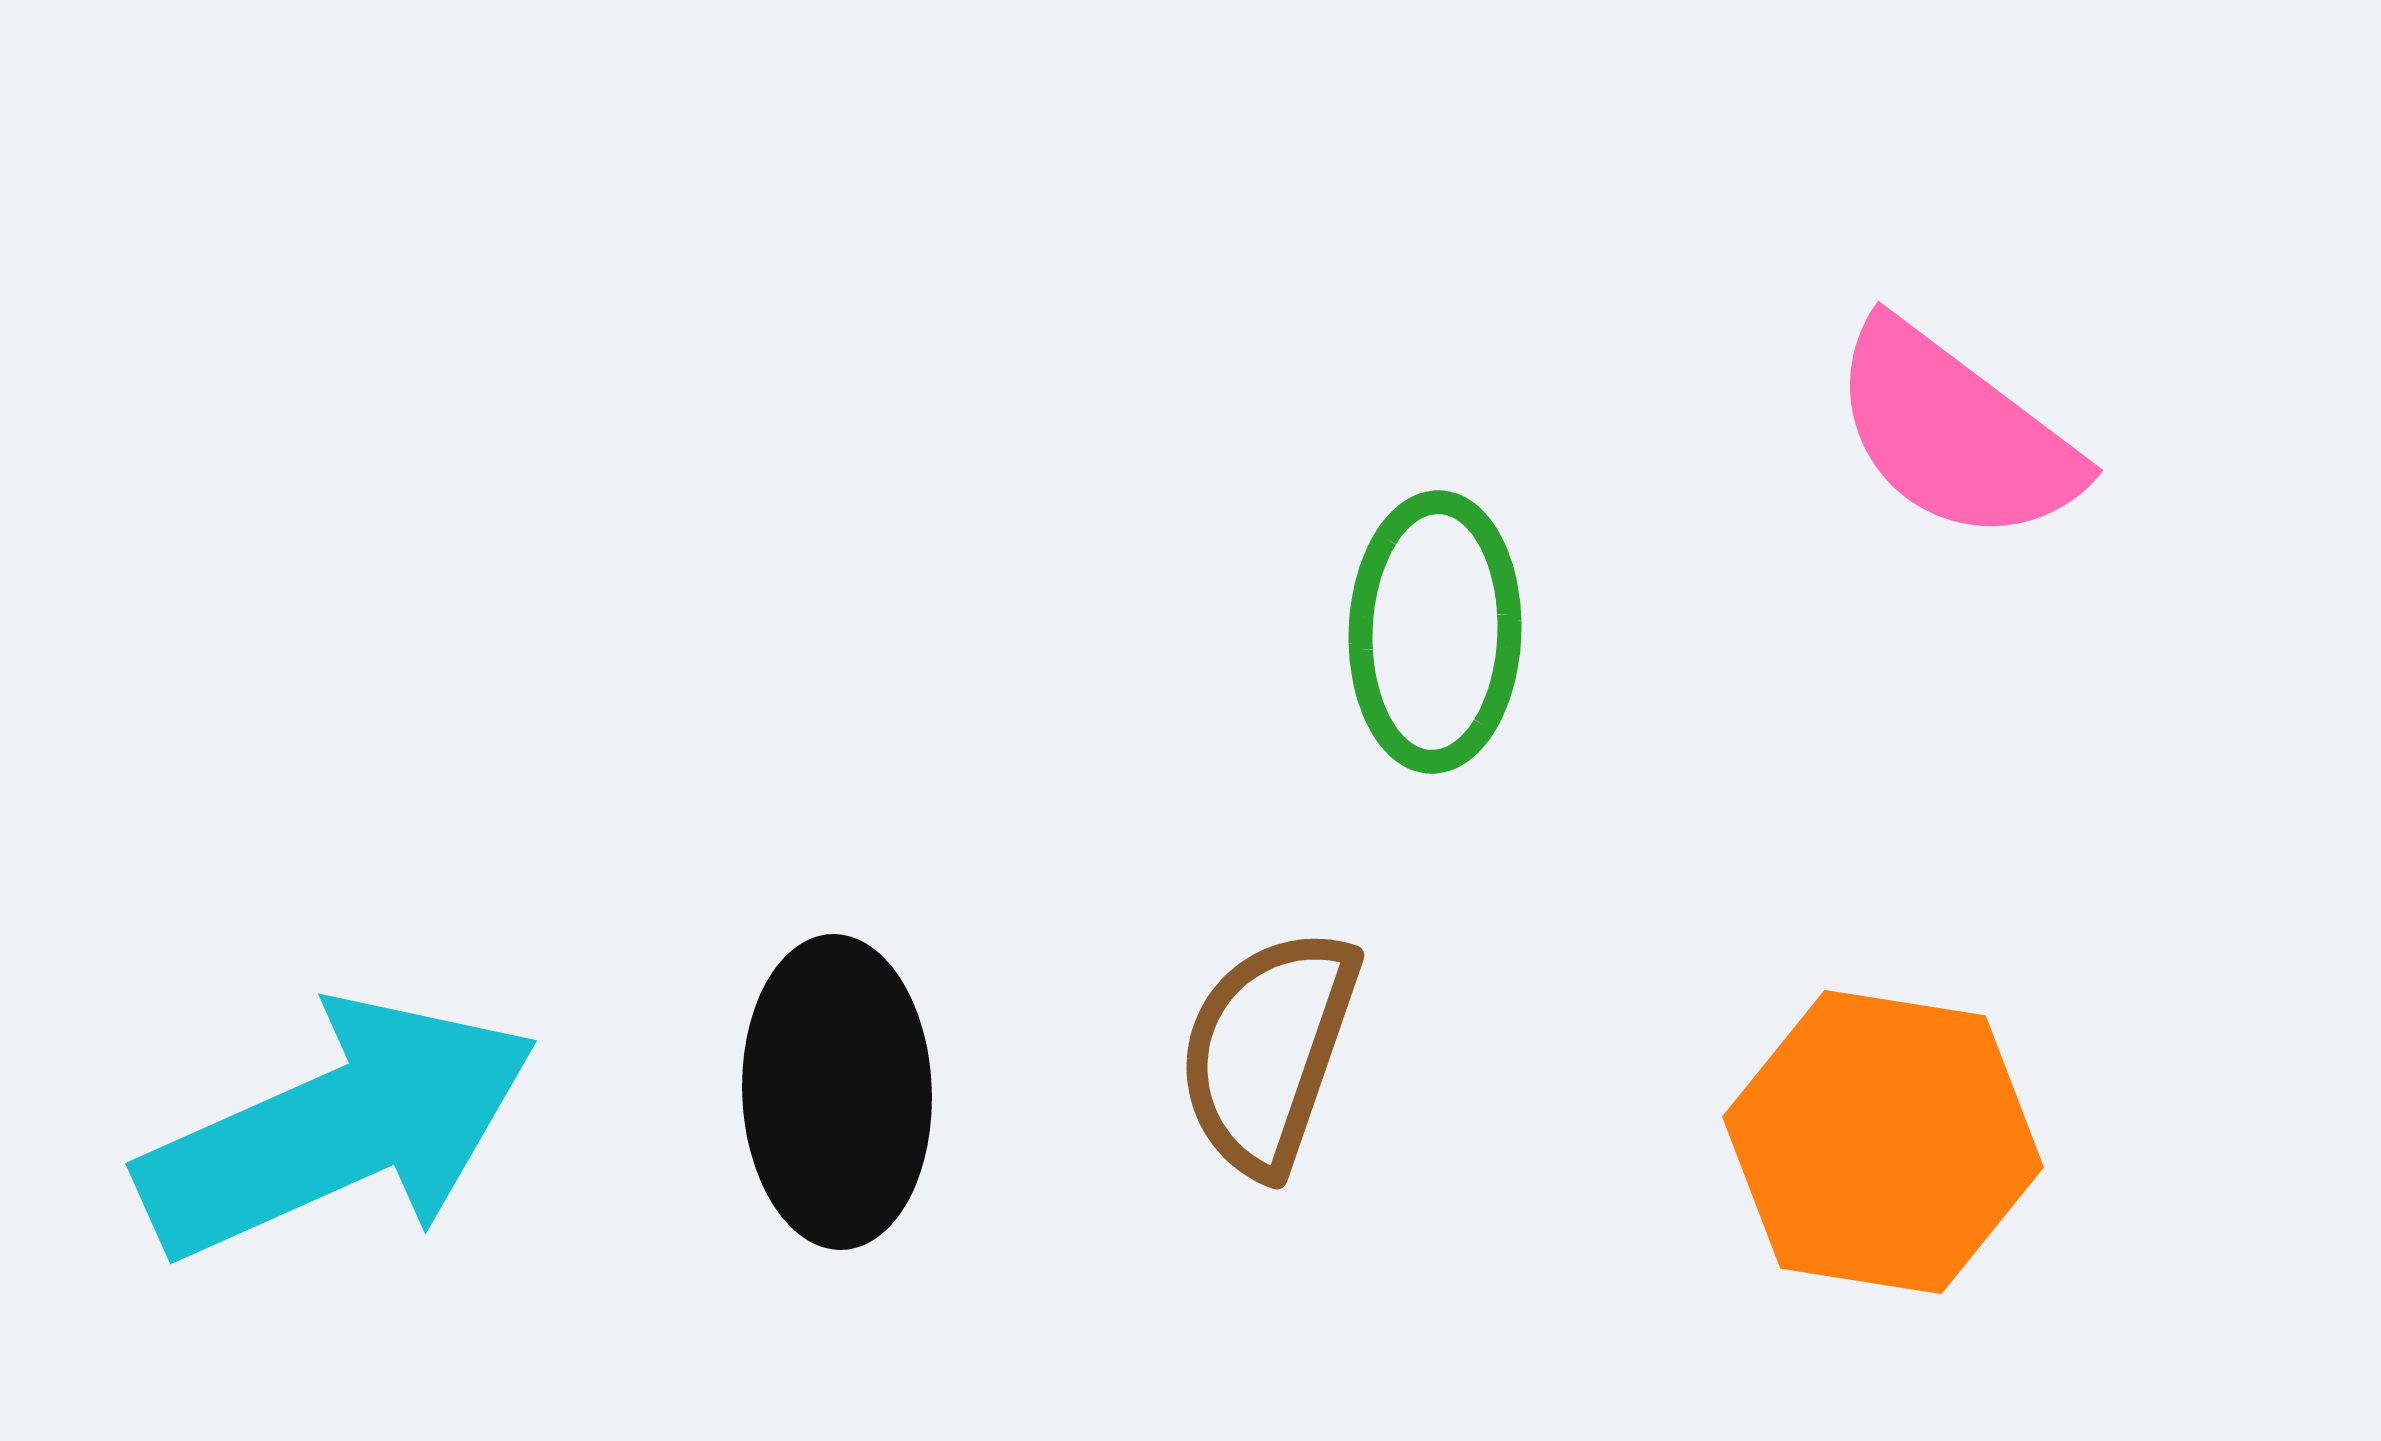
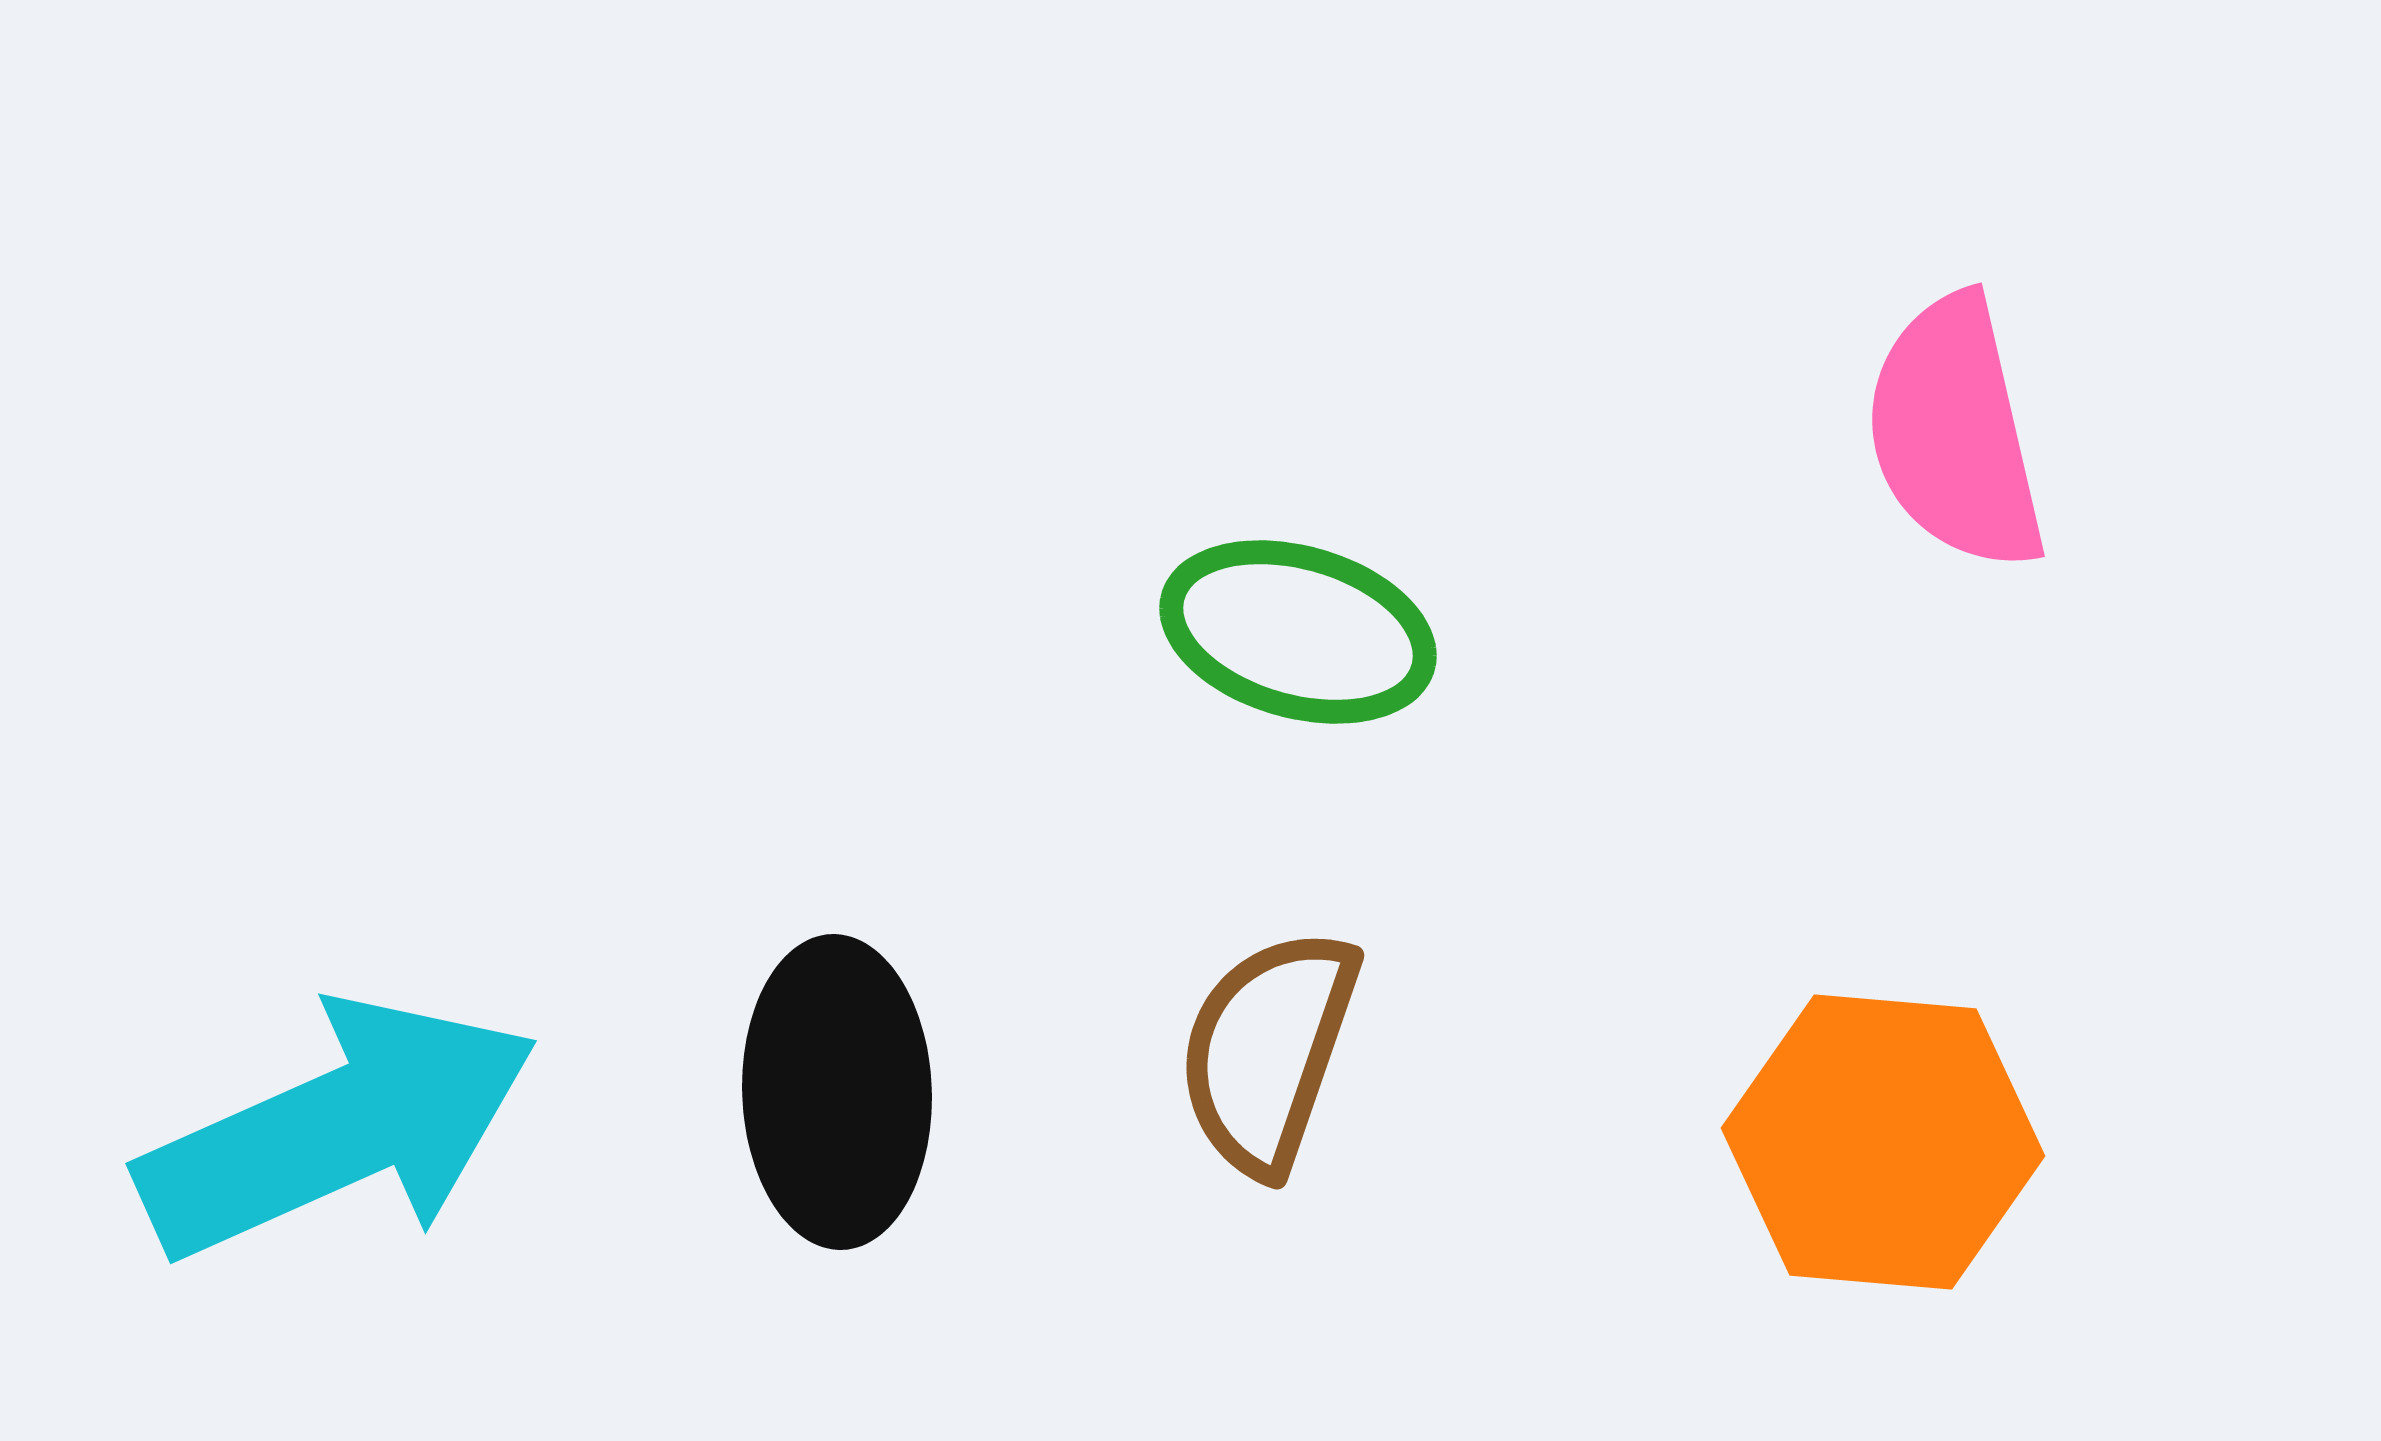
pink semicircle: rotated 40 degrees clockwise
green ellipse: moved 137 px left; rotated 76 degrees counterclockwise
orange hexagon: rotated 4 degrees counterclockwise
